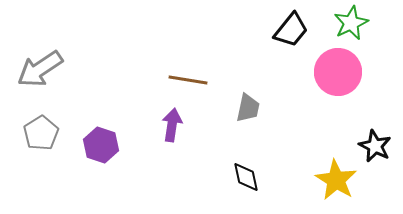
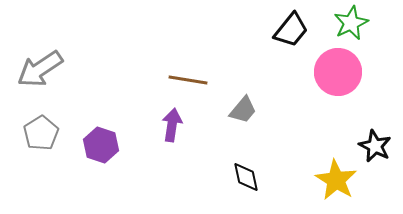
gray trapezoid: moved 5 px left, 2 px down; rotated 28 degrees clockwise
